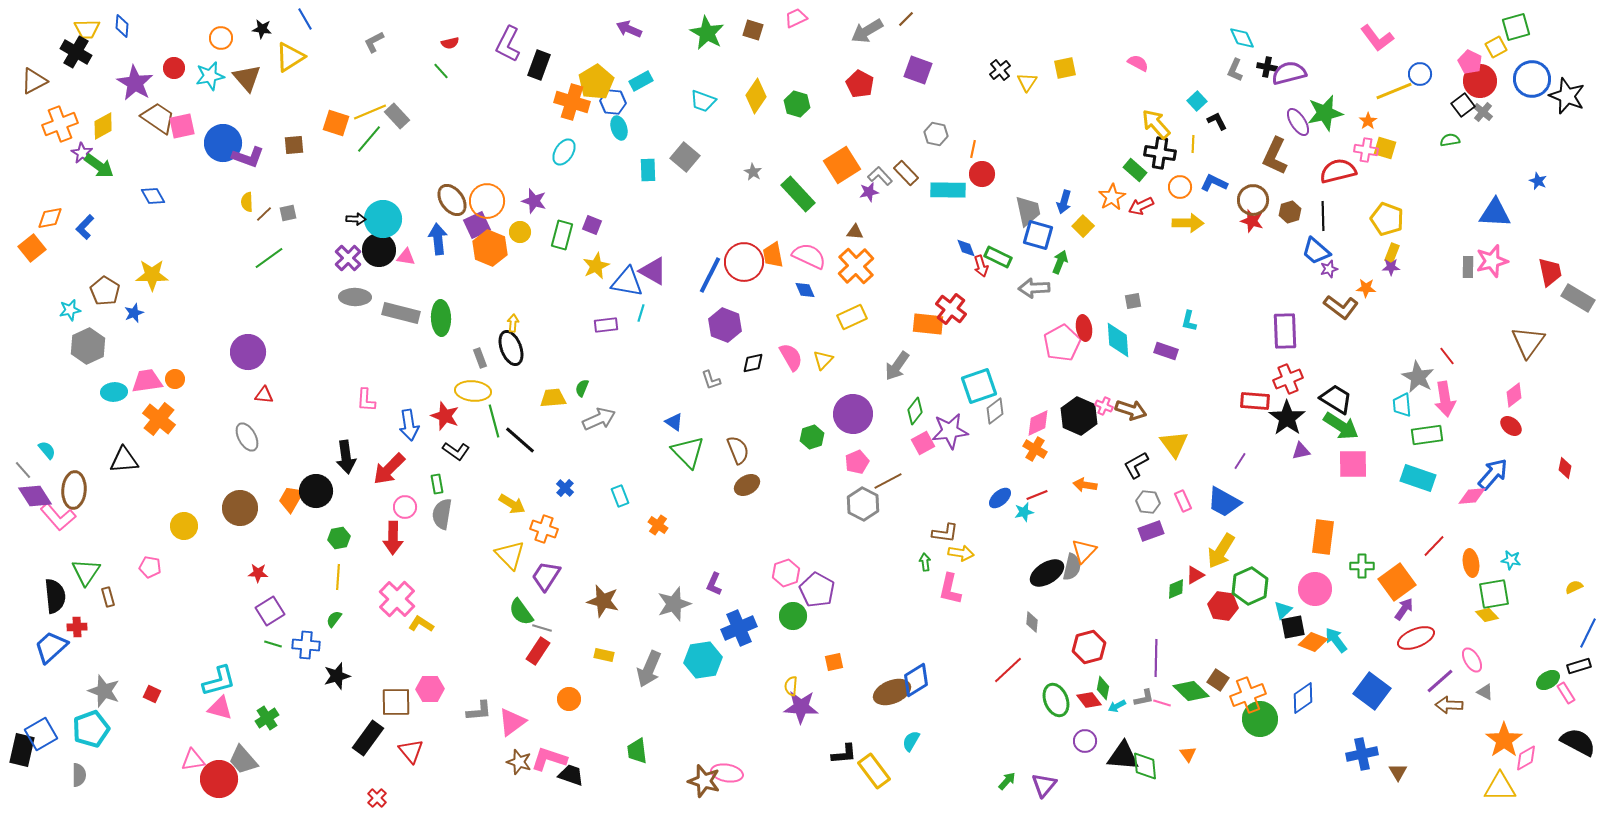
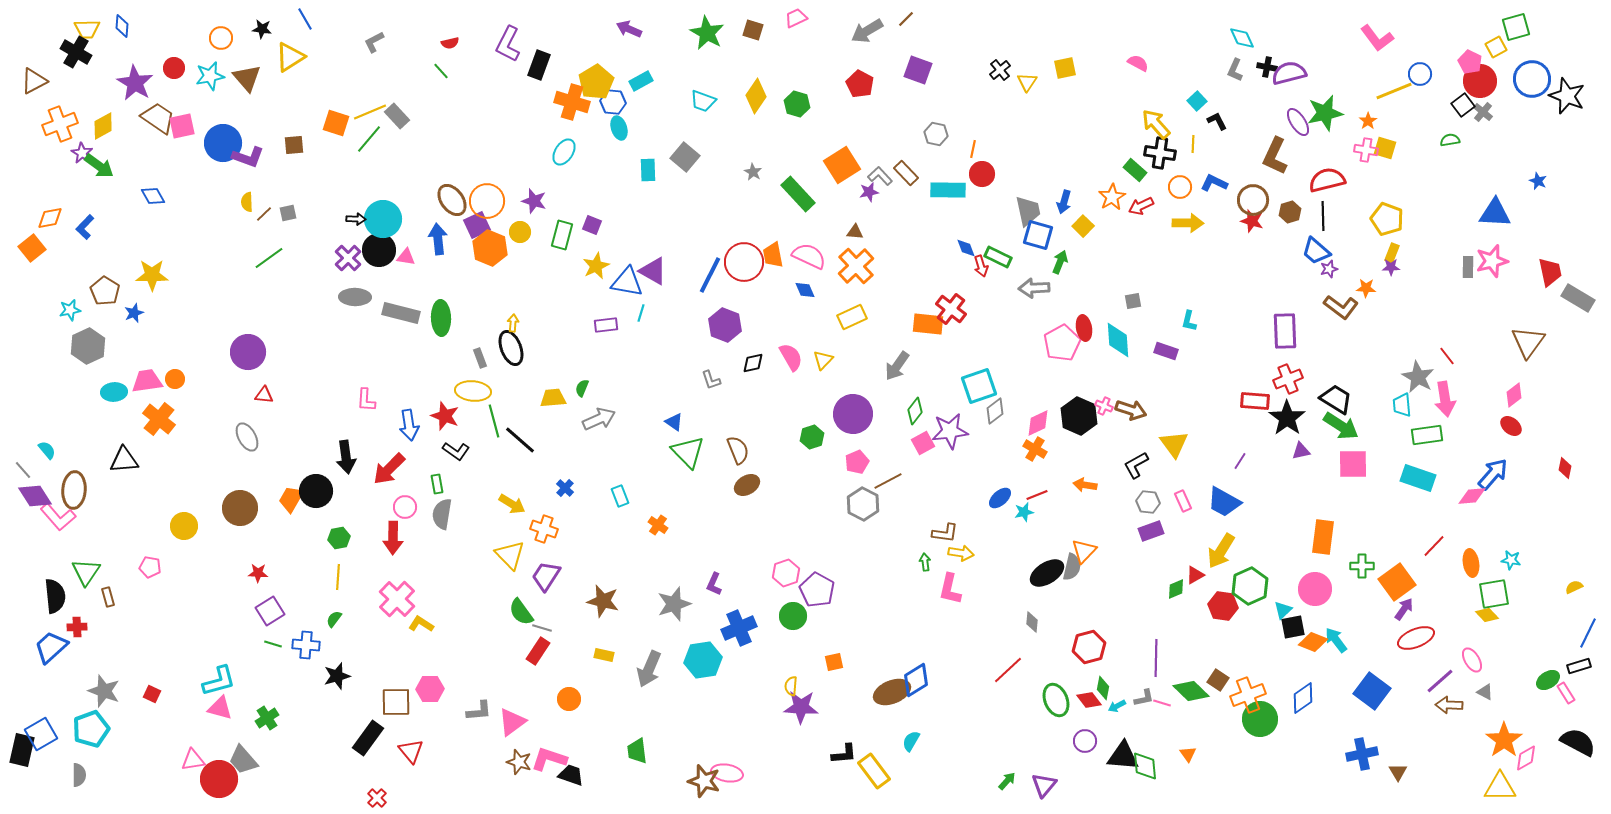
red semicircle at (1338, 171): moved 11 px left, 9 px down
